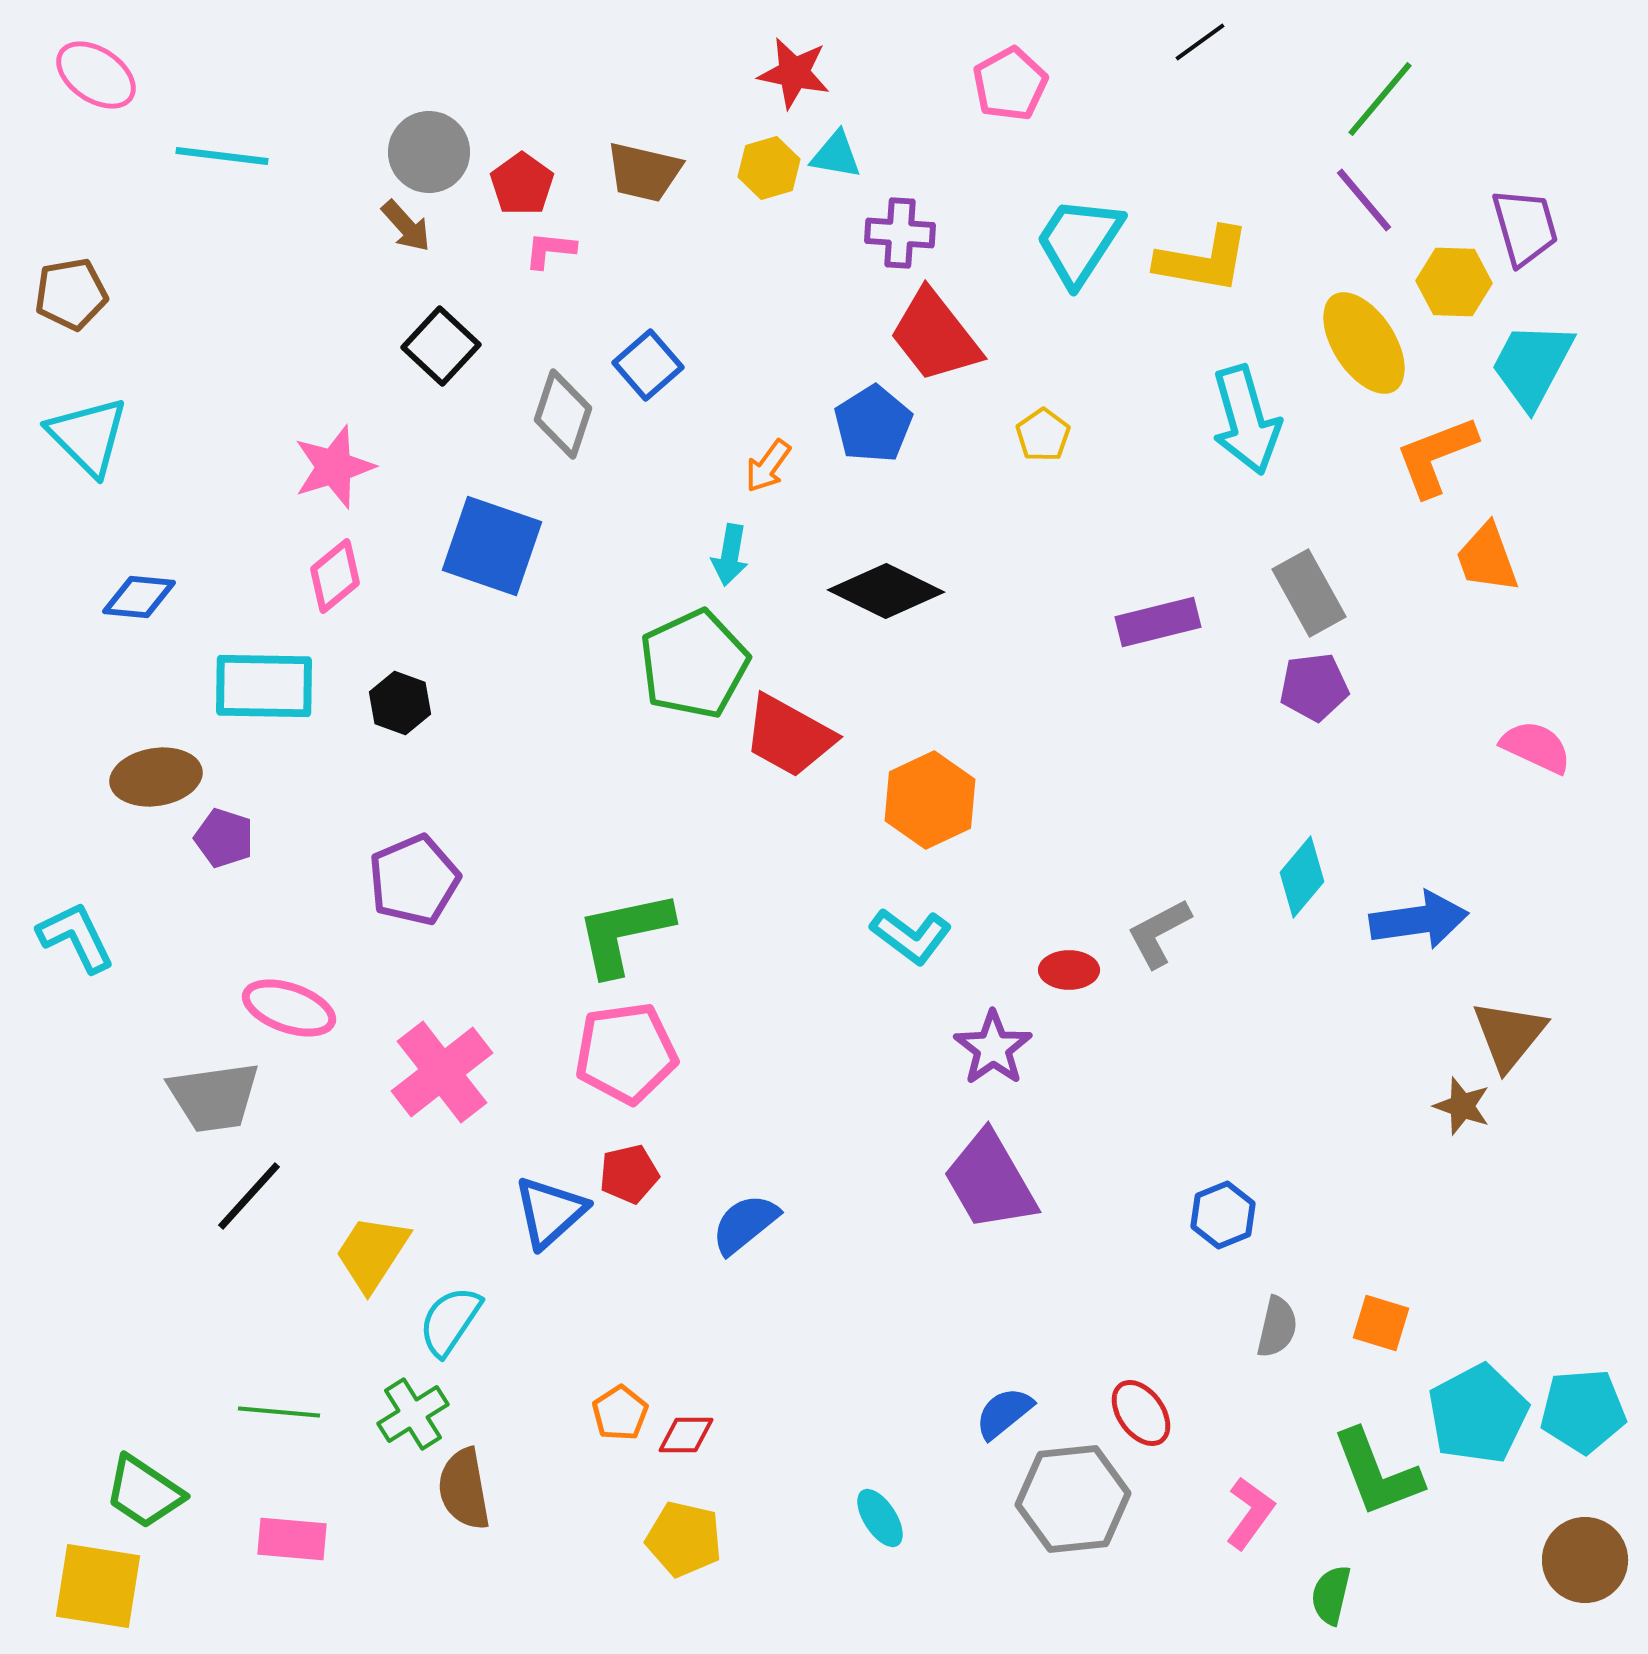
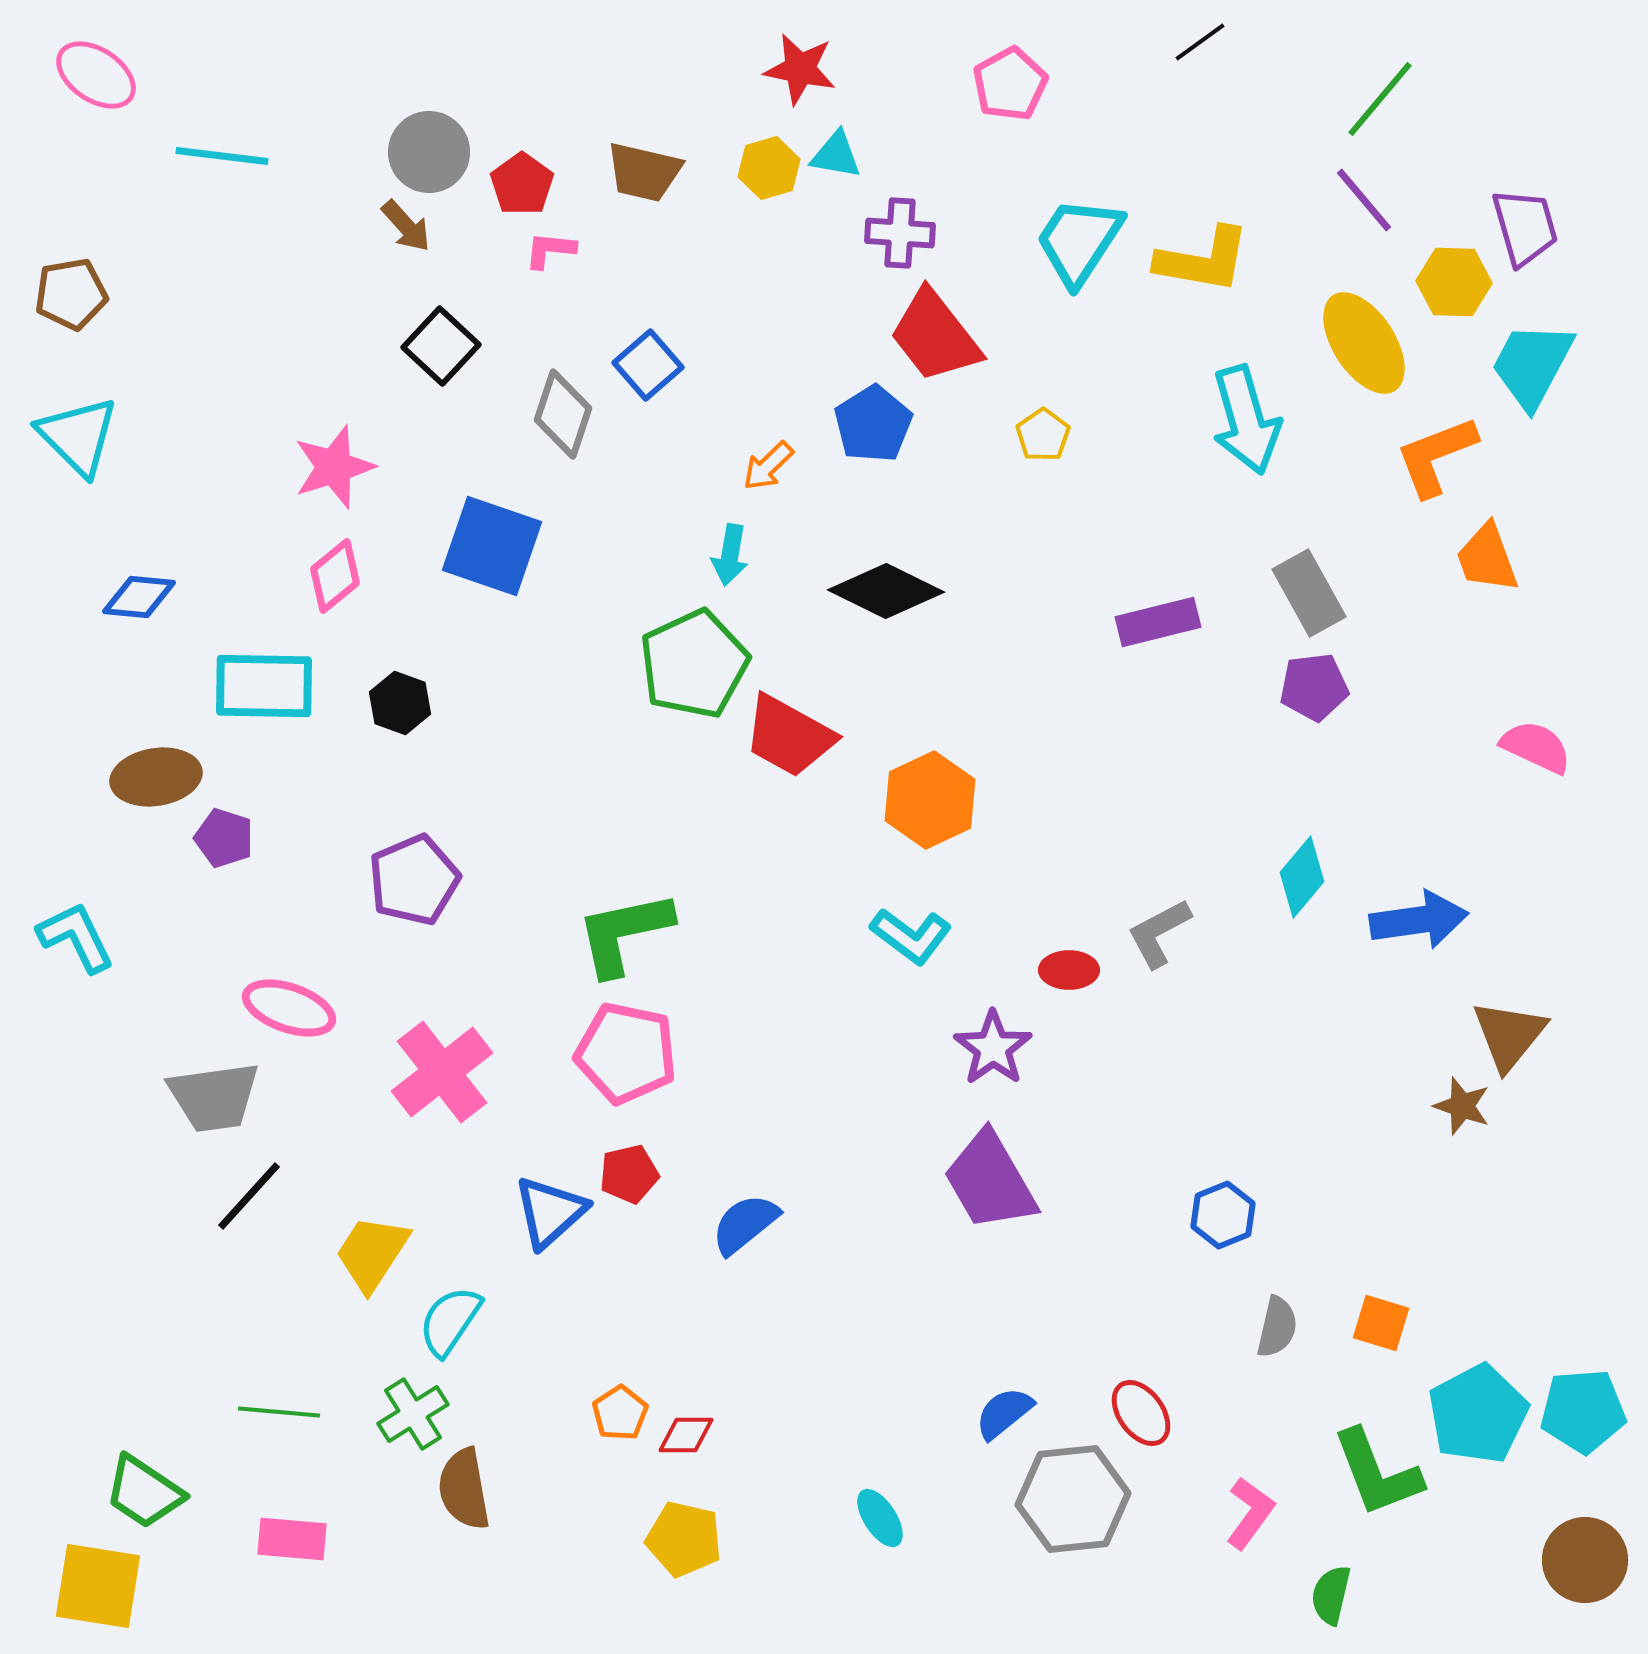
red star at (794, 73): moved 6 px right, 4 px up
cyan triangle at (88, 436): moved 10 px left
orange arrow at (768, 466): rotated 10 degrees clockwise
pink pentagon at (626, 1053): rotated 20 degrees clockwise
